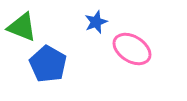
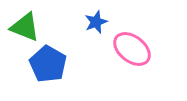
green triangle: moved 3 px right
pink ellipse: rotated 6 degrees clockwise
